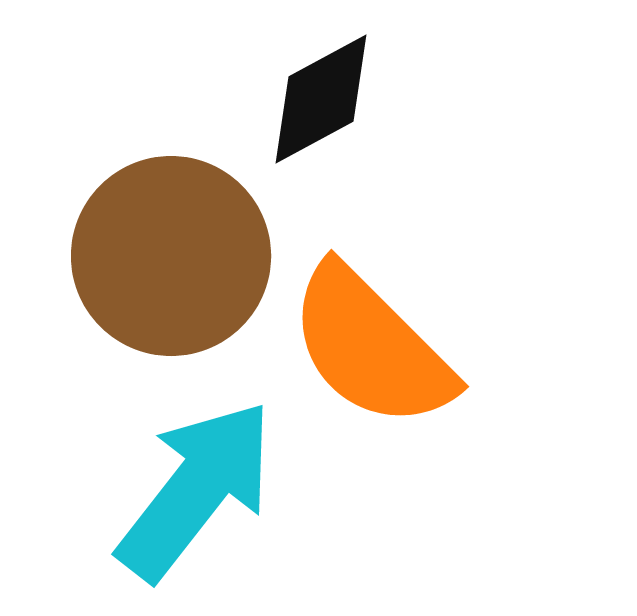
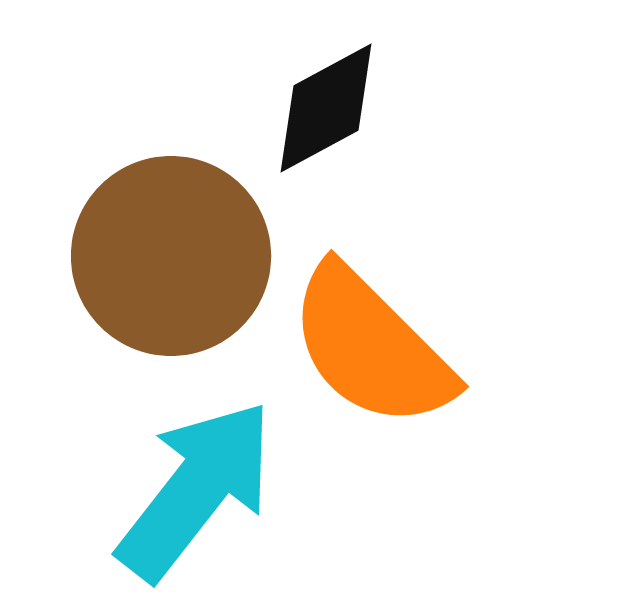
black diamond: moved 5 px right, 9 px down
